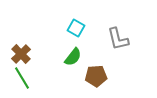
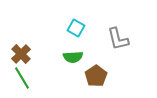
green semicircle: rotated 48 degrees clockwise
brown pentagon: rotated 30 degrees counterclockwise
